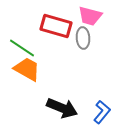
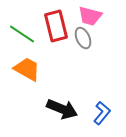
red rectangle: rotated 60 degrees clockwise
gray ellipse: rotated 20 degrees counterclockwise
green line: moved 14 px up
black arrow: moved 1 px down
blue L-shape: moved 1 px down
